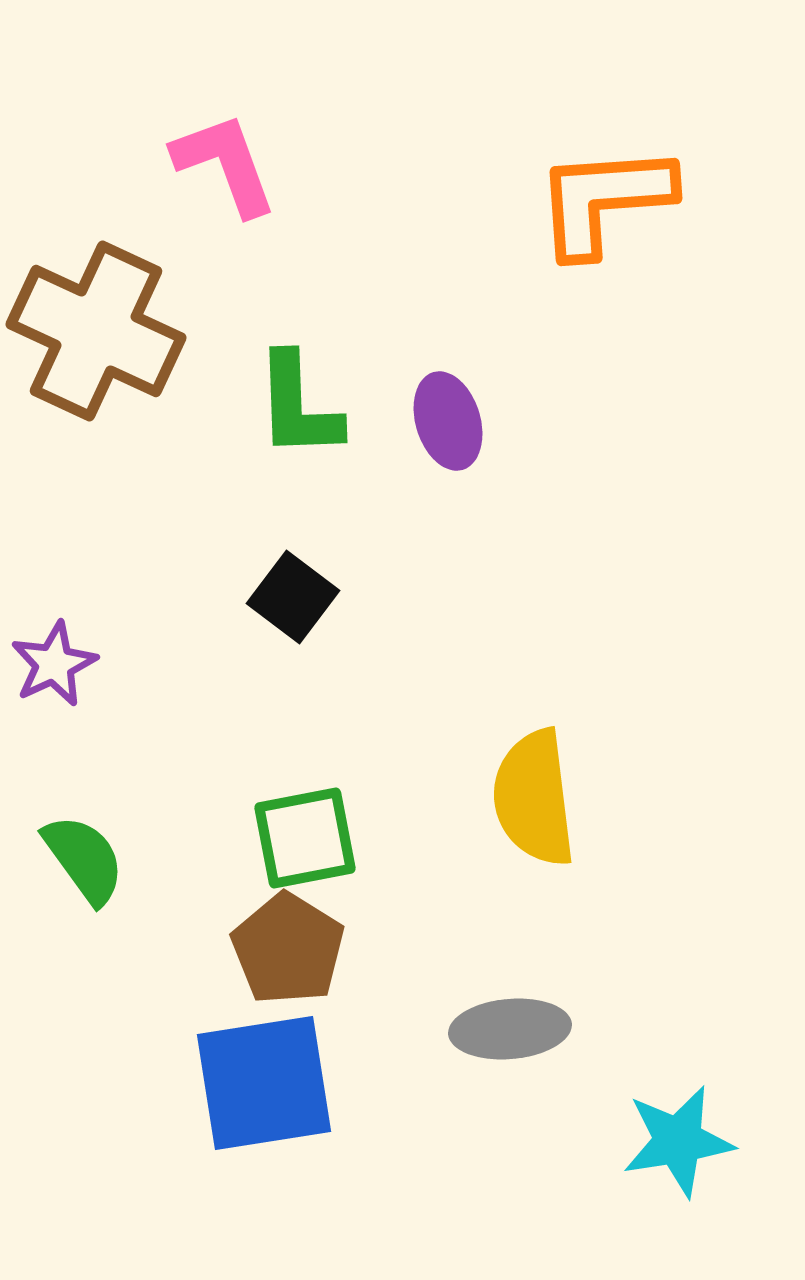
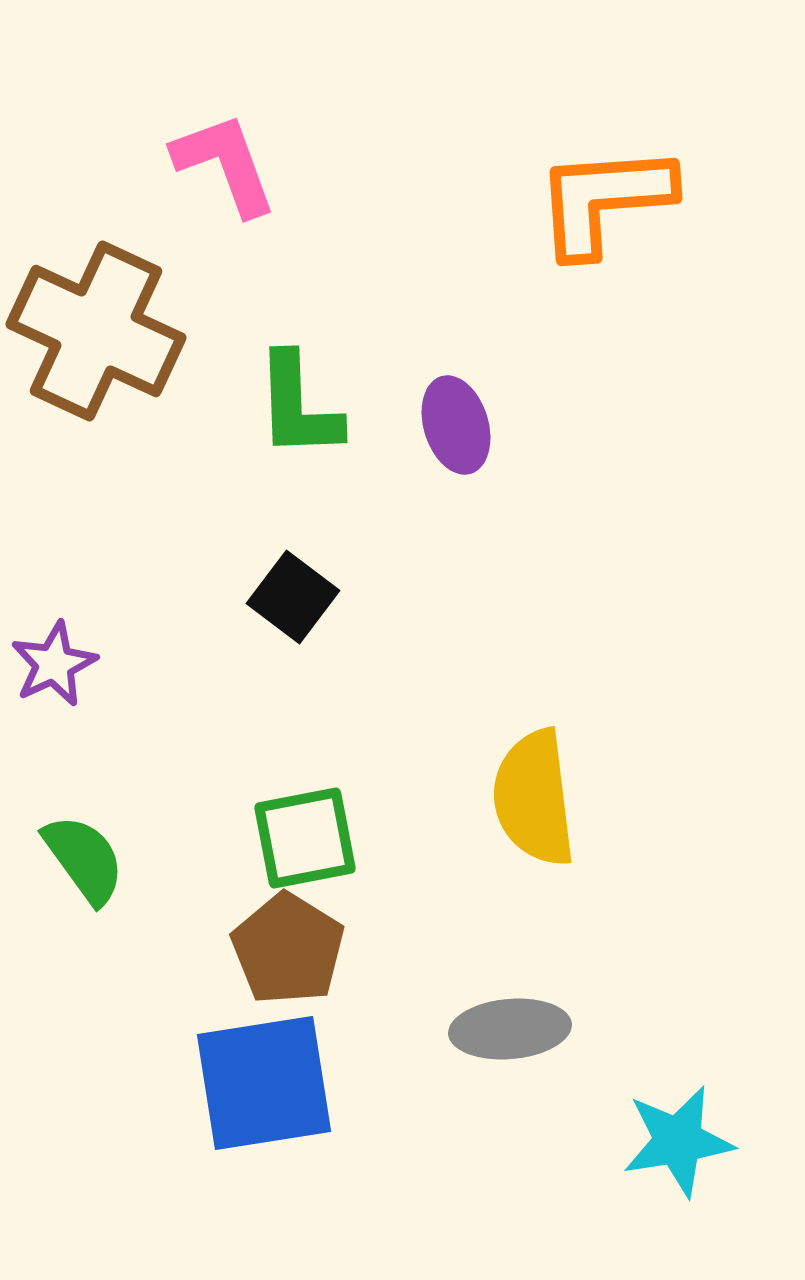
purple ellipse: moved 8 px right, 4 px down
